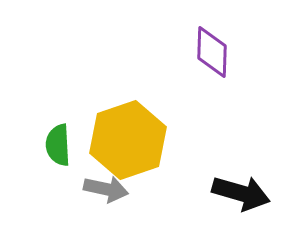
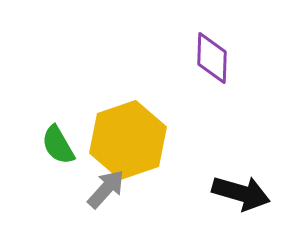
purple diamond: moved 6 px down
green semicircle: rotated 27 degrees counterclockwise
gray arrow: rotated 60 degrees counterclockwise
